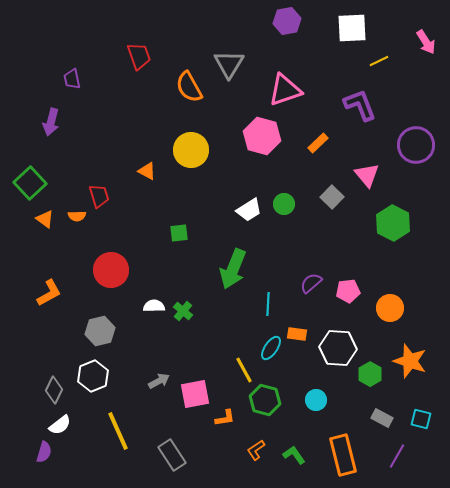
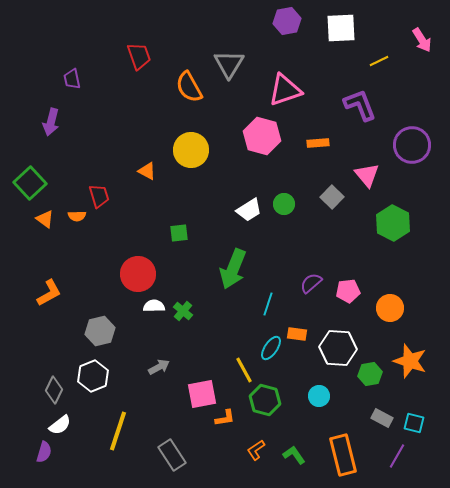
white square at (352, 28): moved 11 px left
pink arrow at (426, 42): moved 4 px left, 2 px up
orange rectangle at (318, 143): rotated 40 degrees clockwise
purple circle at (416, 145): moved 4 px left
red circle at (111, 270): moved 27 px right, 4 px down
cyan line at (268, 304): rotated 15 degrees clockwise
green hexagon at (370, 374): rotated 20 degrees clockwise
gray arrow at (159, 381): moved 14 px up
pink square at (195, 394): moved 7 px right
cyan circle at (316, 400): moved 3 px right, 4 px up
cyan square at (421, 419): moved 7 px left, 4 px down
yellow line at (118, 431): rotated 42 degrees clockwise
